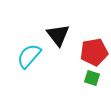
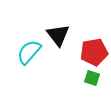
cyan semicircle: moved 4 px up
